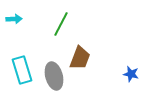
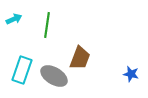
cyan arrow: rotated 21 degrees counterclockwise
green line: moved 14 px left, 1 px down; rotated 20 degrees counterclockwise
cyan rectangle: rotated 36 degrees clockwise
gray ellipse: rotated 44 degrees counterclockwise
